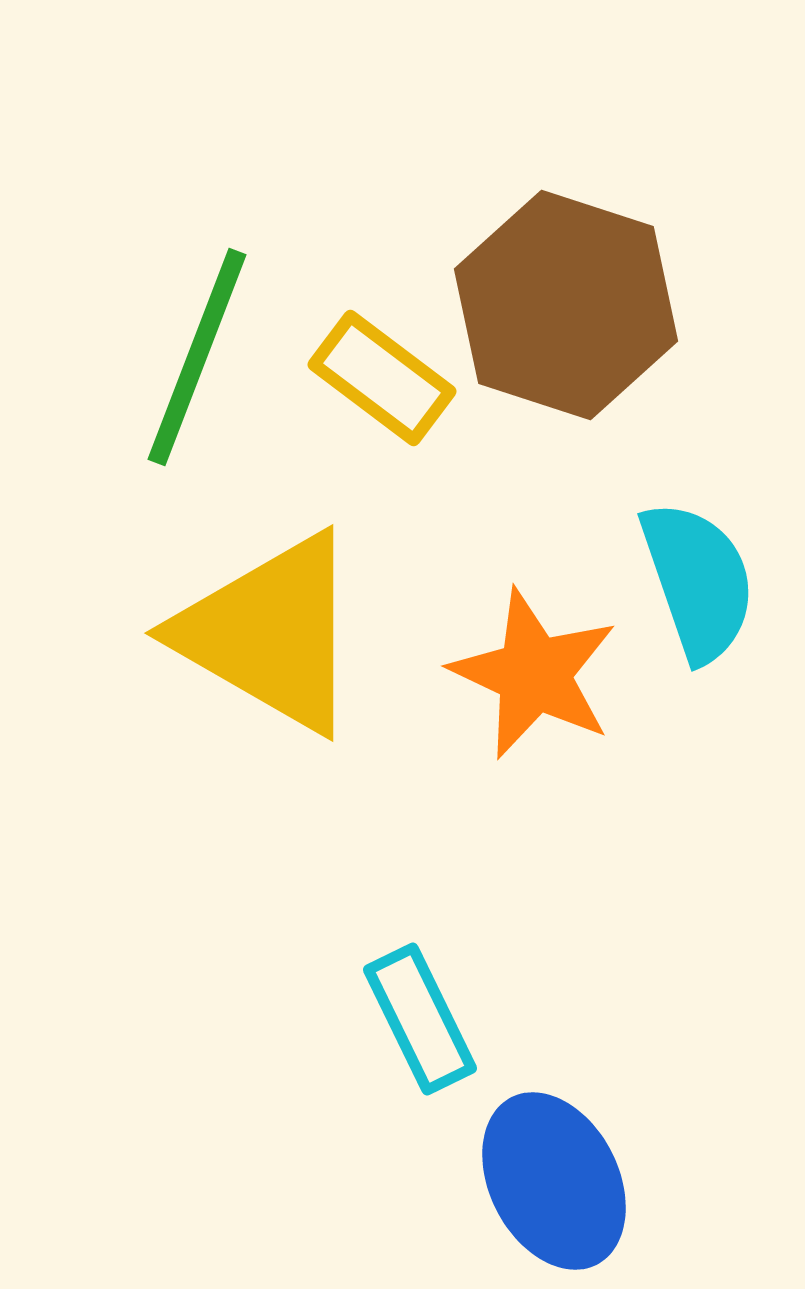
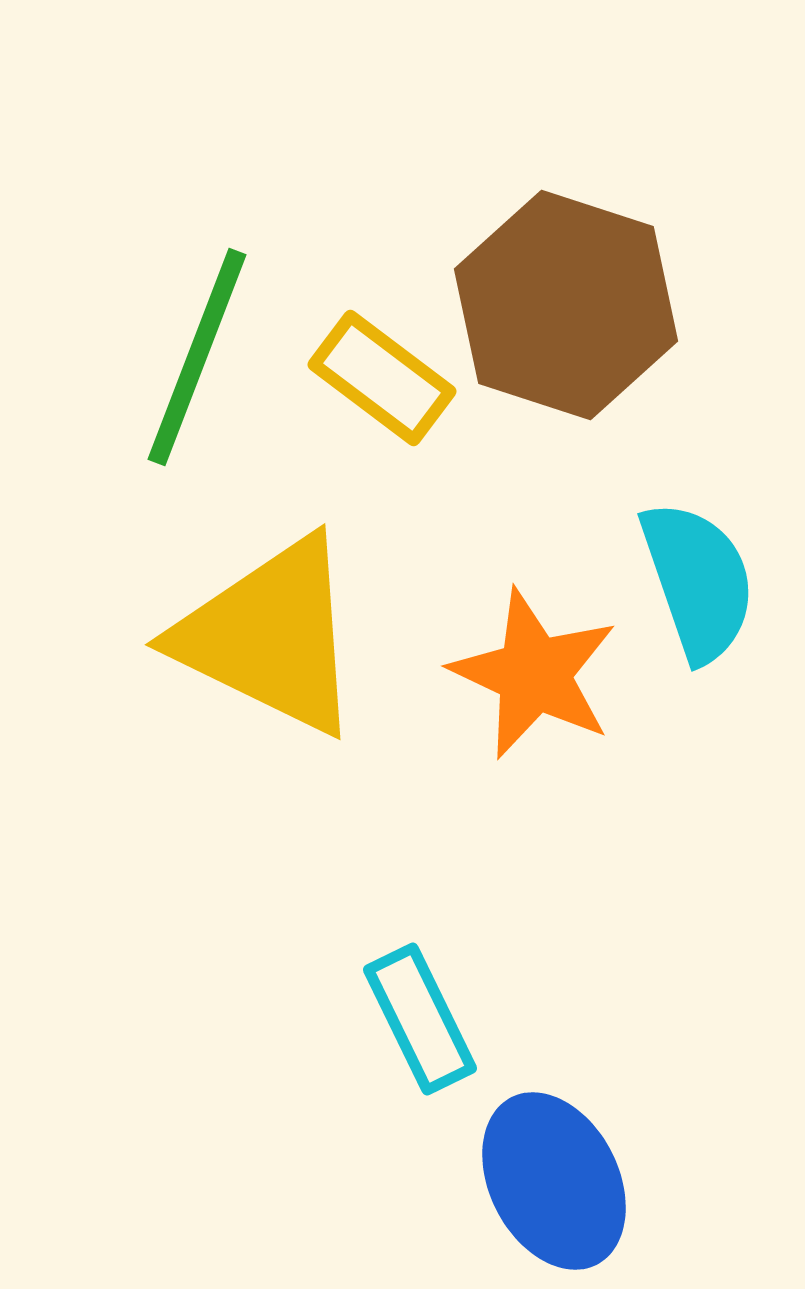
yellow triangle: moved 3 px down; rotated 4 degrees counterclockwise
